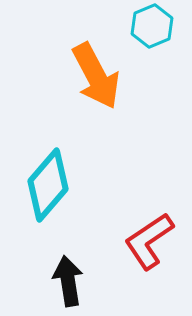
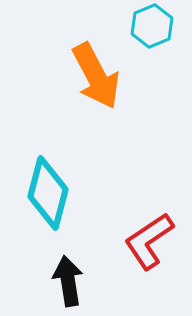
cyan diamond: moved 8 px down; rotated 26 degrees counterclockwise
